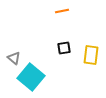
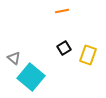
black square: rotated 24 degrees counterclockwise
yellow rectangle: moved 3 px left; rotated 12 degrees clockwise
